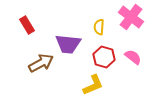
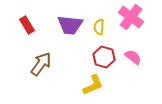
purple trapezoid: moved 2 px right, 19 px up
brown arrow: moved 1 px down; rotated 25 degrees counterclockwise
